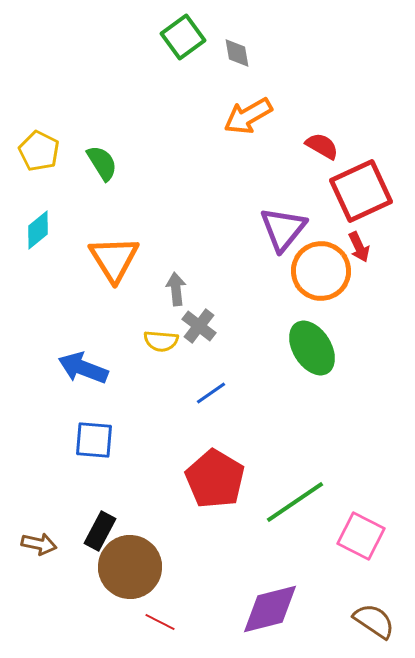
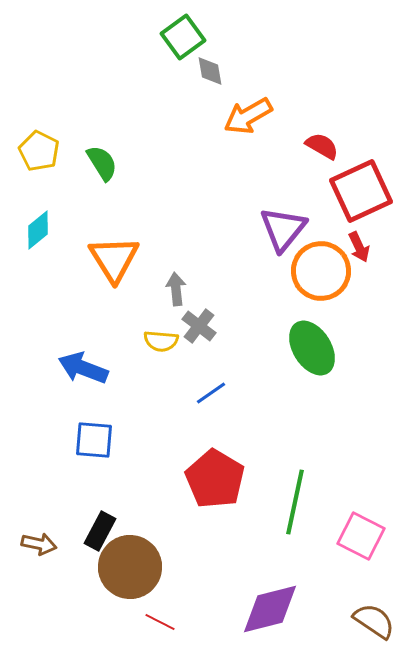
gray diamond: moved 27 px left, 18 px down
green line: rotated 44 degrees counterclockwise
